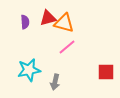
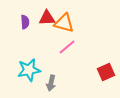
red triangle: moved 1 px left; rotated 12 degrees clockwise
red square: rotated 24 degrees counterclockwise
gray arrow: moved 4 px left, 1 px down
